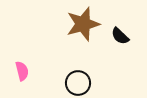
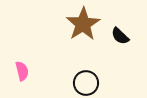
brown star: rotated 16 degrees counterclockwise
black circle: moved 8 px right
